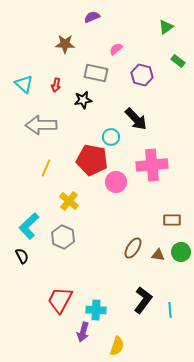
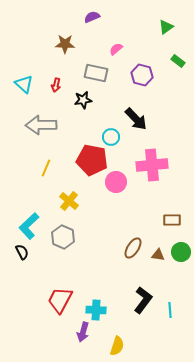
black semicircle: moved 4 px up
